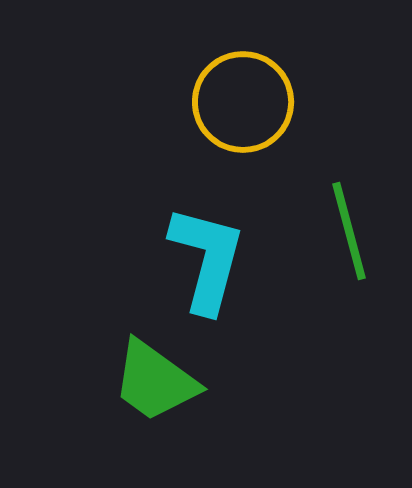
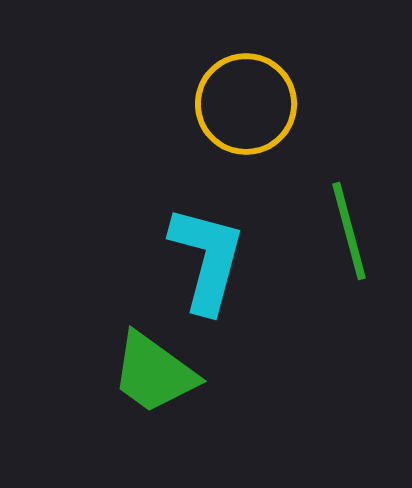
yellow circle: moved 3 px right, 2 px down
green trapezoid: moved 1 px left, 8 px up
